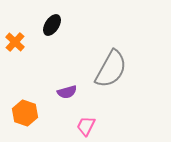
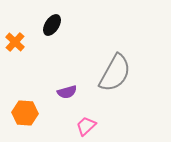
gray semicircle: moved 4 px right, 4 px down
orange hexagon: rotated 15 degrees counterclockwise
pink trapezoid: rotated 20 degrees clockwise
